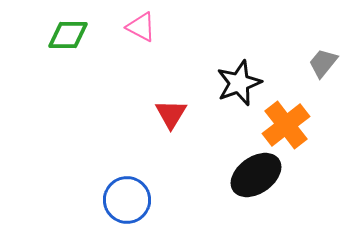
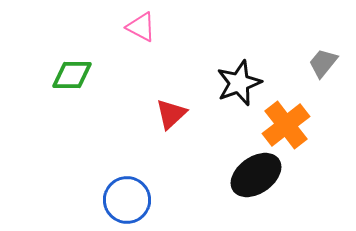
green diamond: moved 4 px right, 40 px down
red triangle: rotated 16 degrees clockwise
